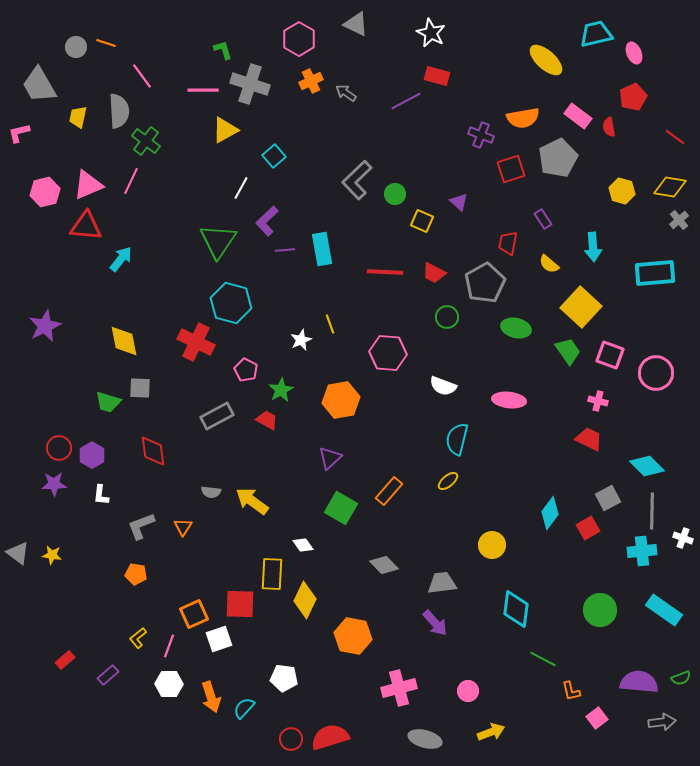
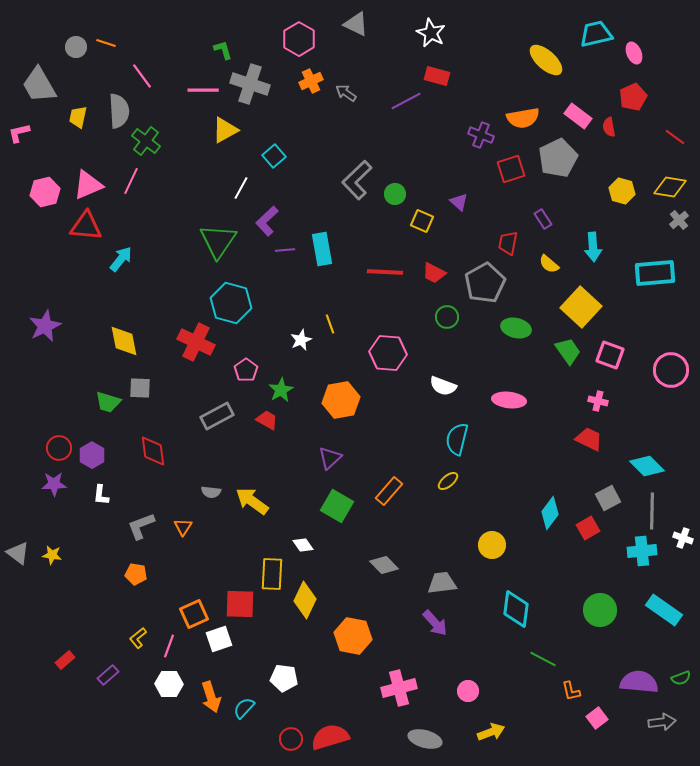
pink pentagon at (246, 370): rotated 10 degrees clockwise
pink circle at (656, 373): moved 15 px right, 3 px up
green square at (341, 508): moved 4 px left, 2 px up
